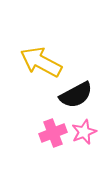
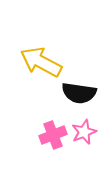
black semicircle: moved 3 px right, 2 px up; rotated 36 degrees clockwise
pink cross: moved 2 px down
